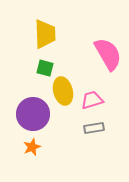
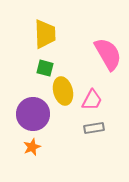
pink trapezoid: rotated 135 degrees clockwise
